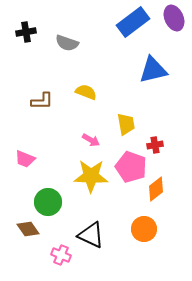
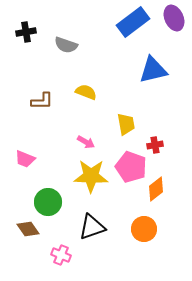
gray semicircle: moved 1 px left, 2 px down
pink arrow: moved 5 px left, 2 px down
black triangle: moved 1 px right, 8 px up; rotated 44 degrees counterclockwise
